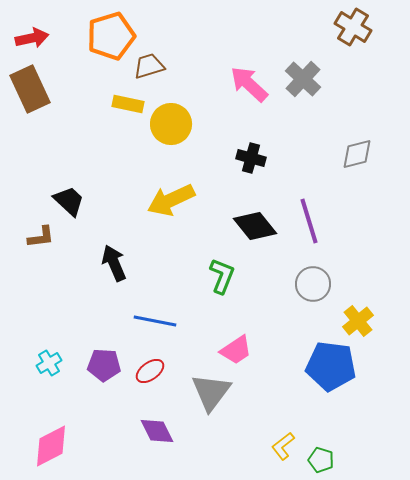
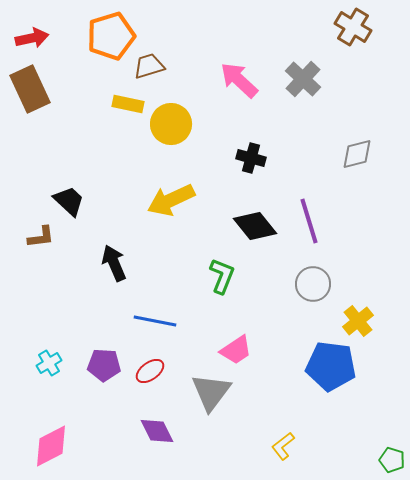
pink arrow: moved 10 px left, 4 px up
green pentagon: moved 71 px right
